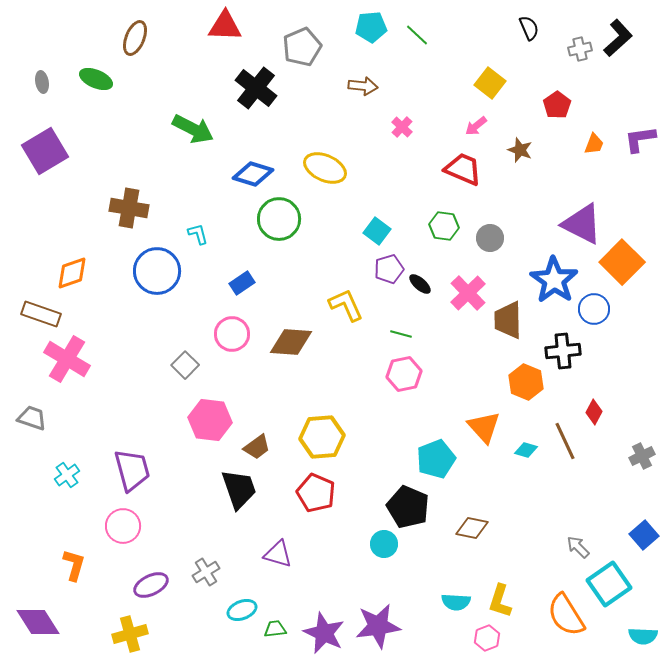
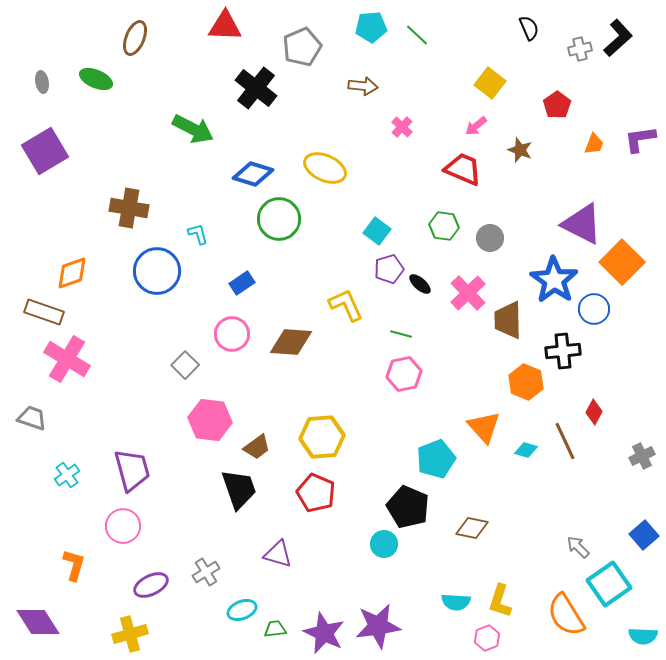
brown rectangle at (41, 314): moved 3 px right, 2 px up
